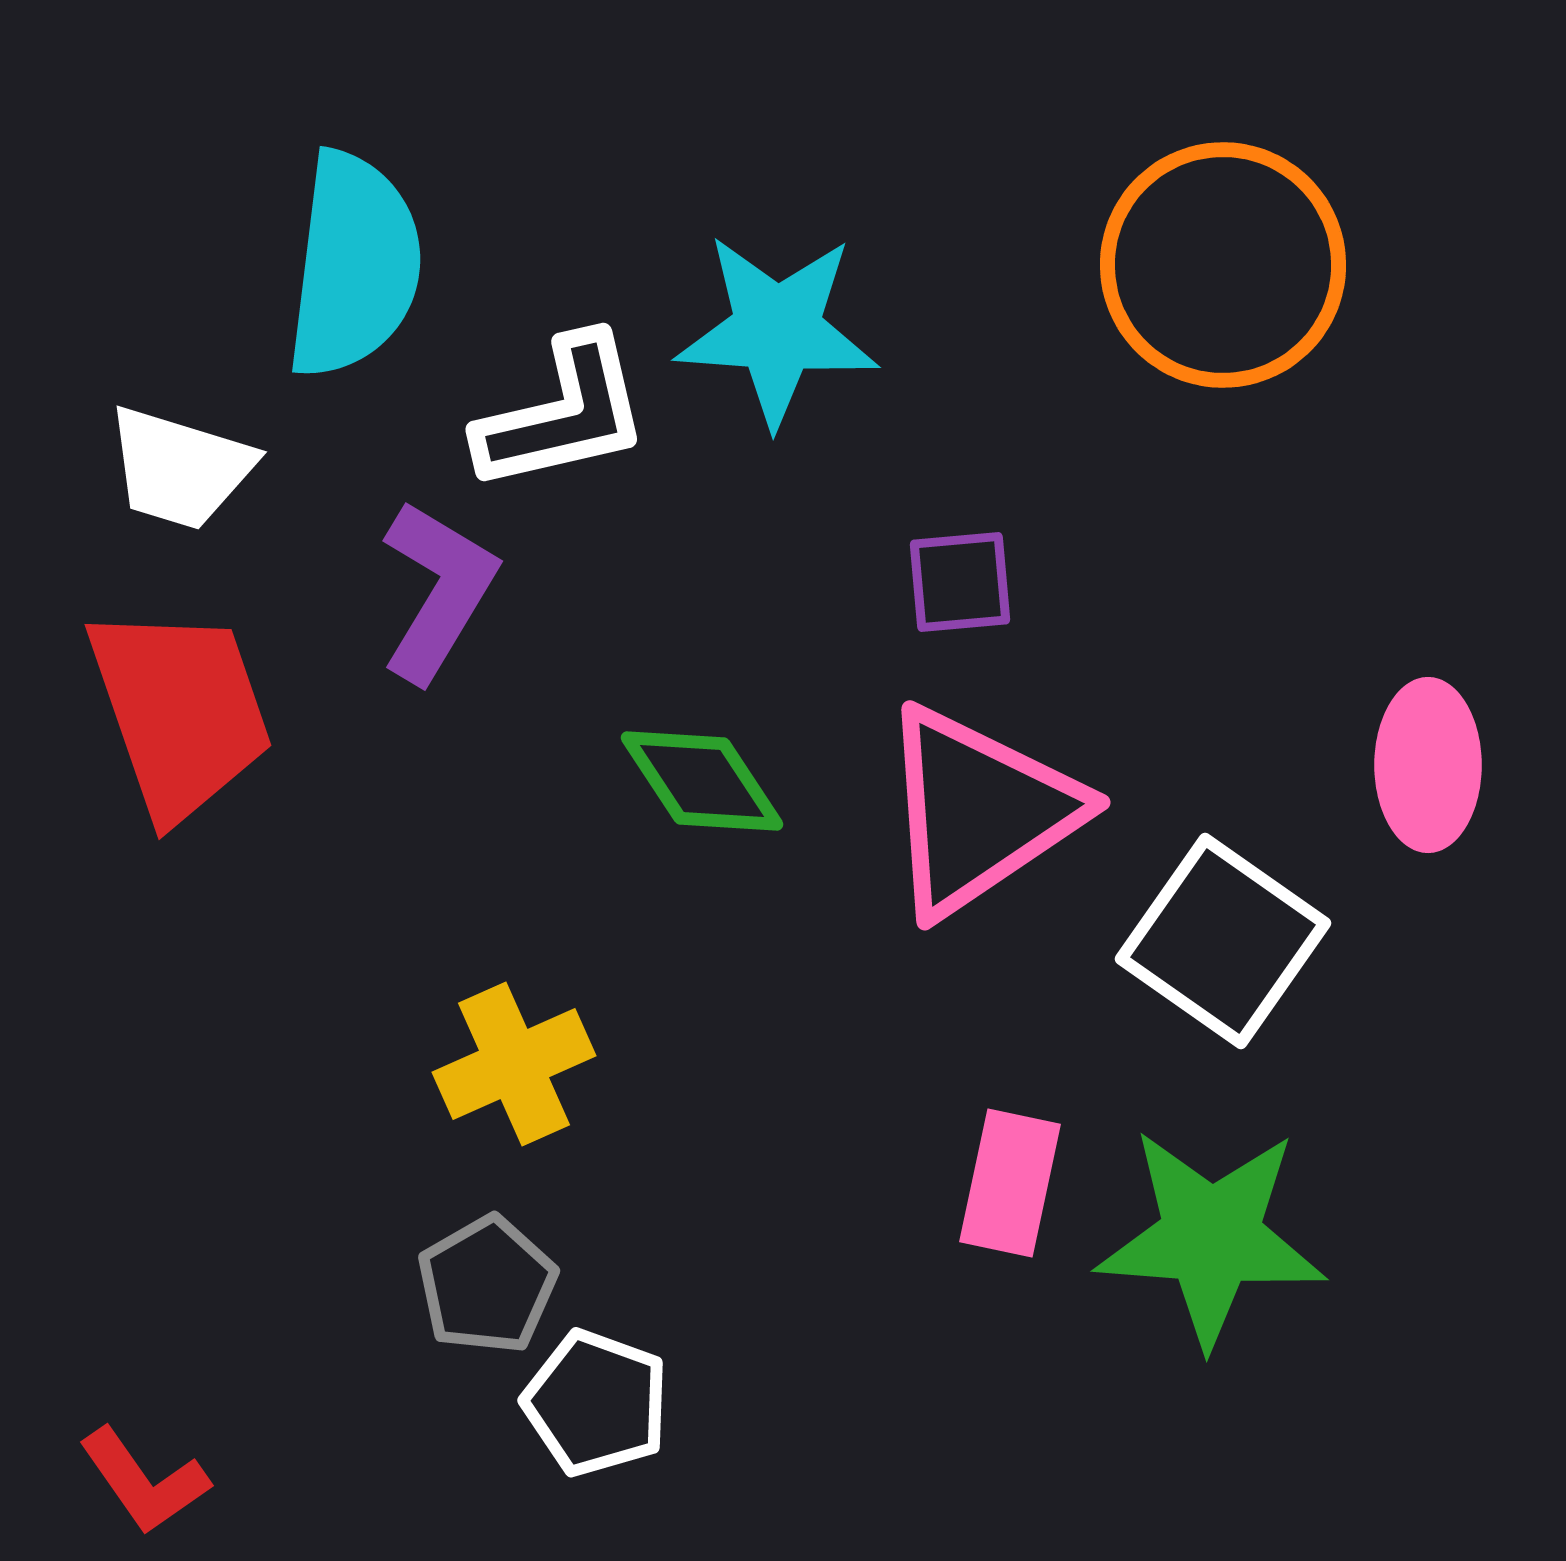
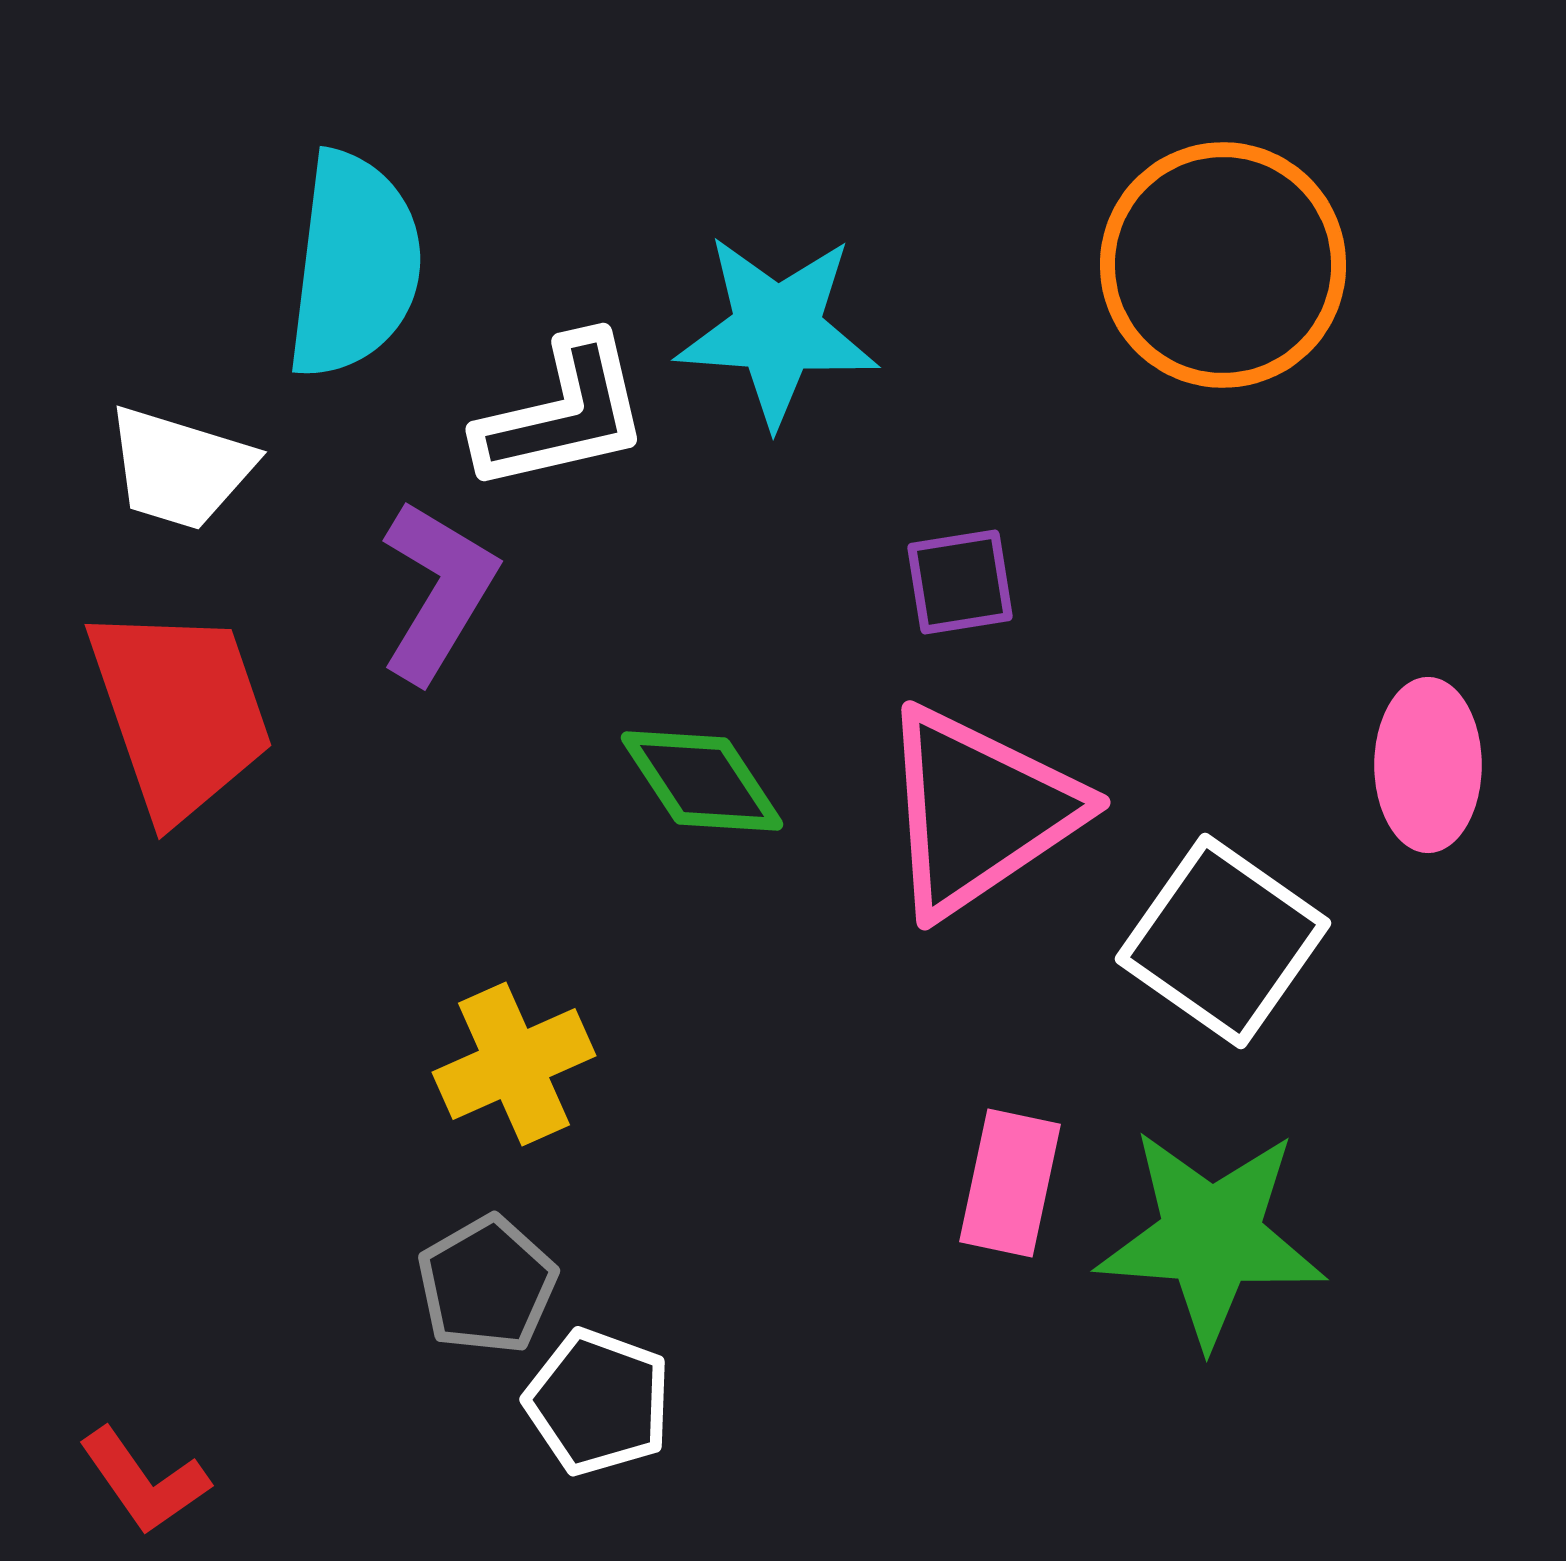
purple square: rotated 4 degrees counterclockwise
white pentagon: moved 2 px right, 1 px up
